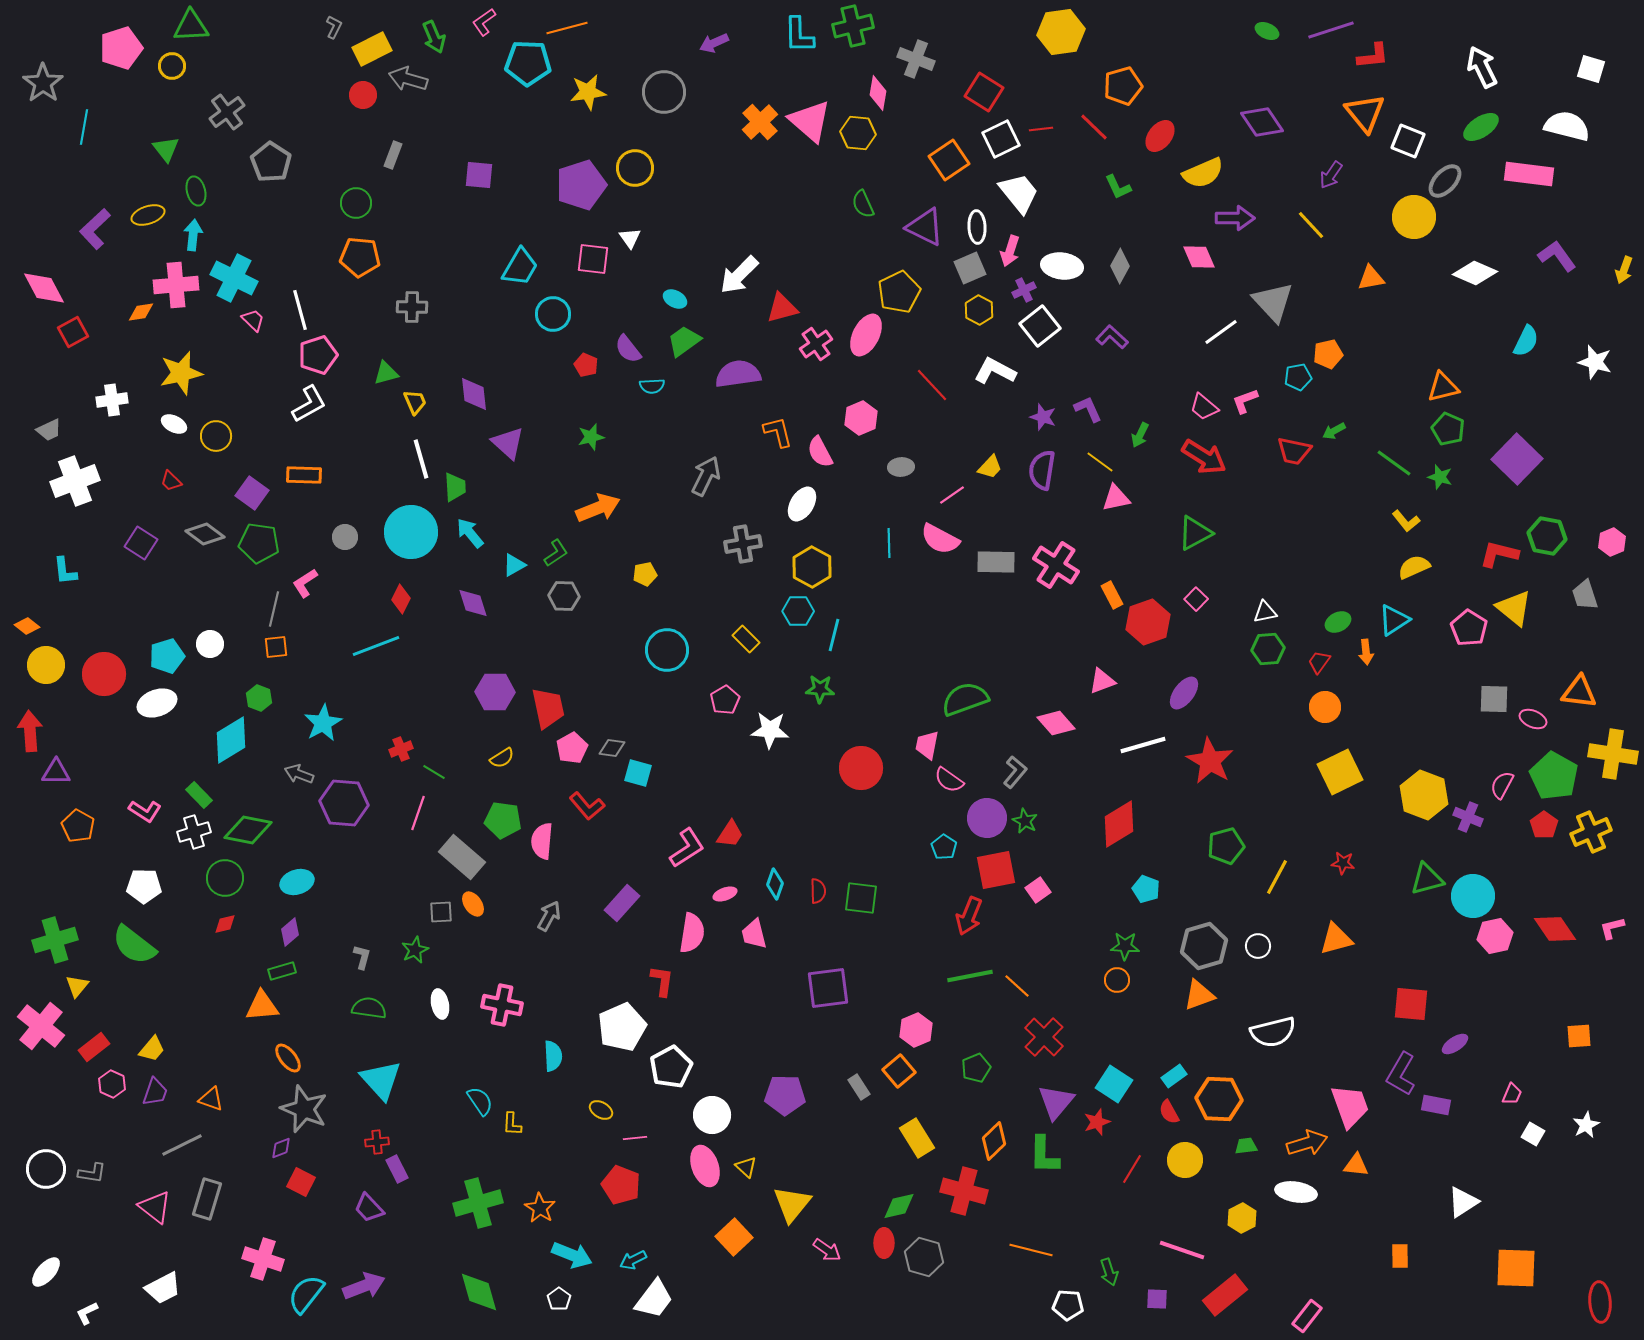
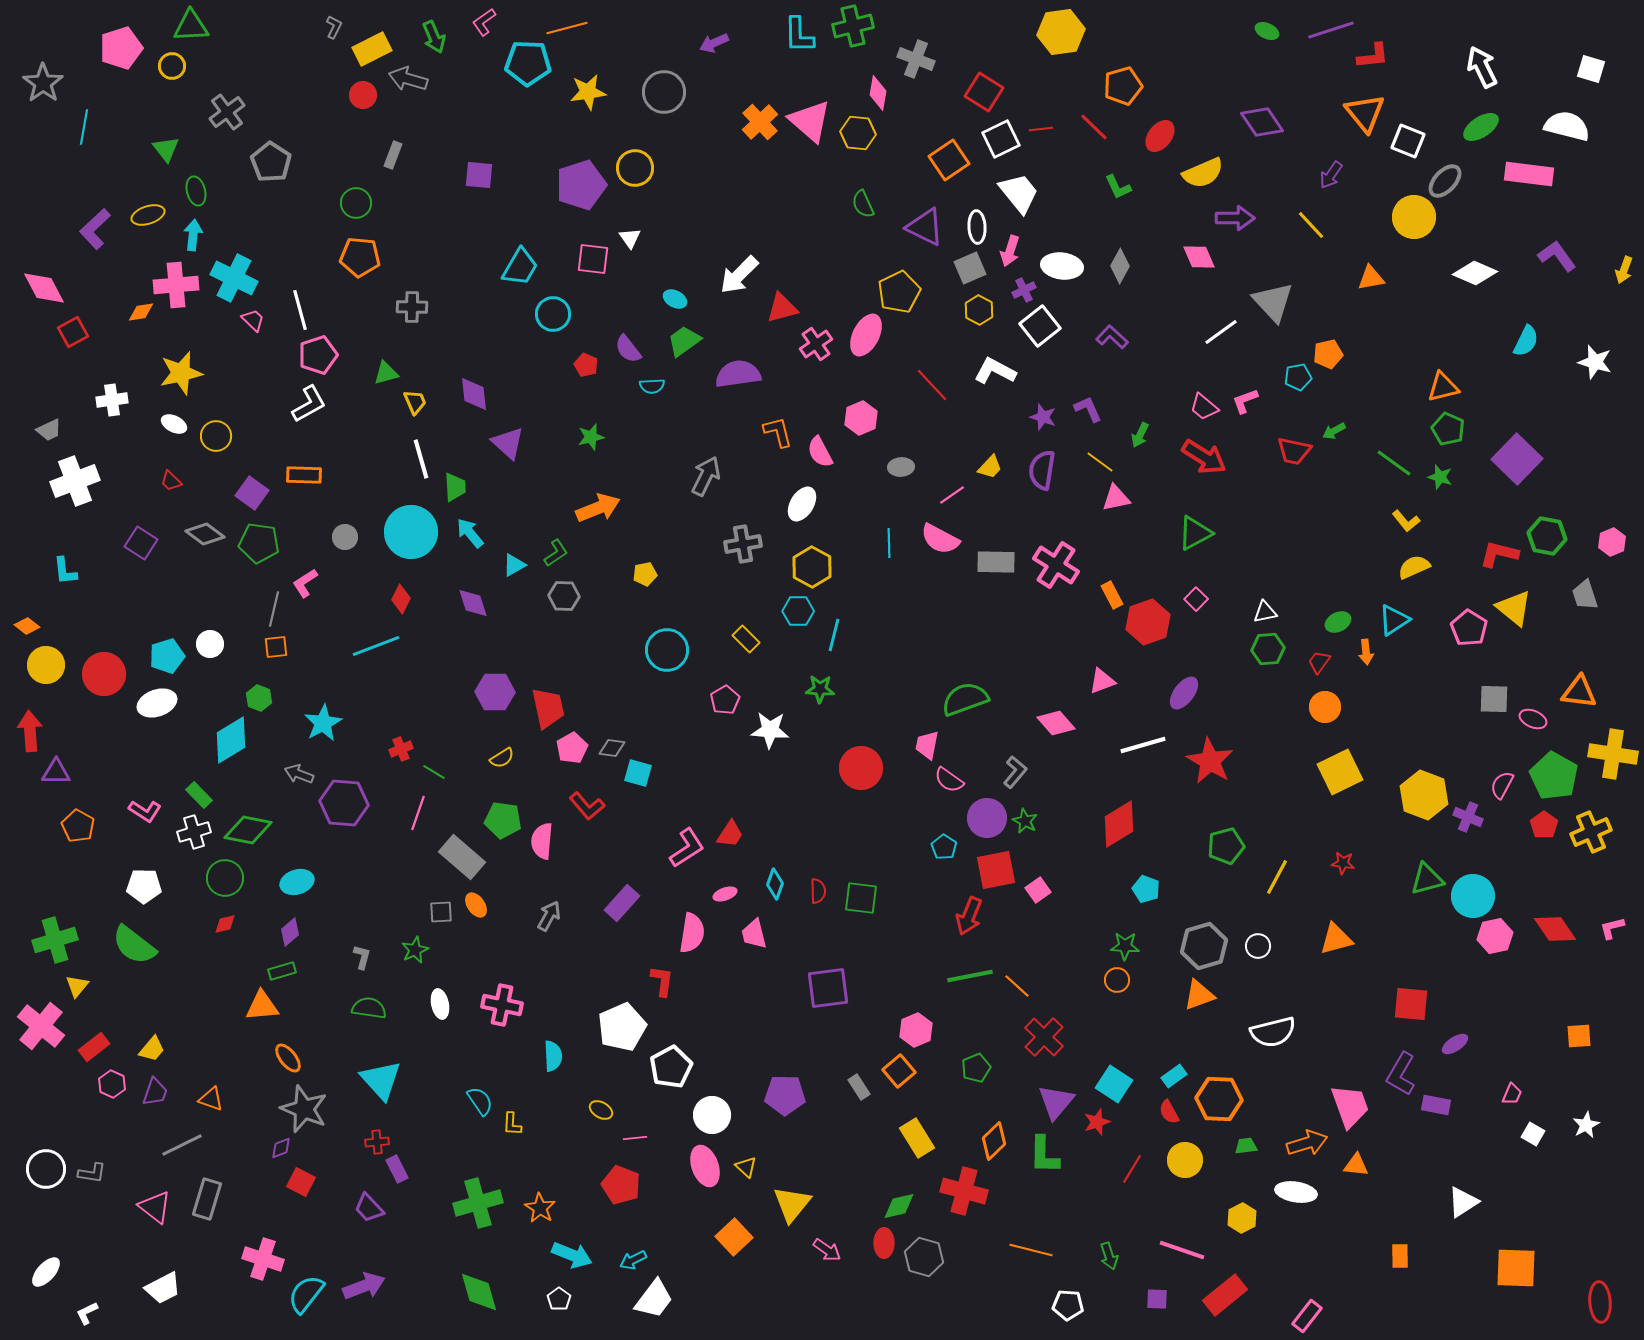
orange ellipse at (473, 904): moved 3 px right, 1 px down
green arrow at (1109, 1272): moved 16 px up
